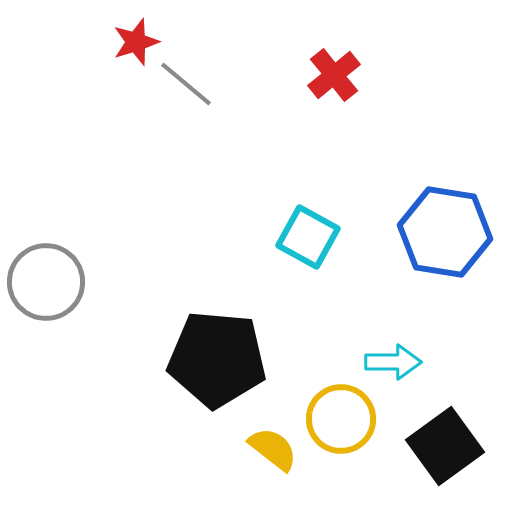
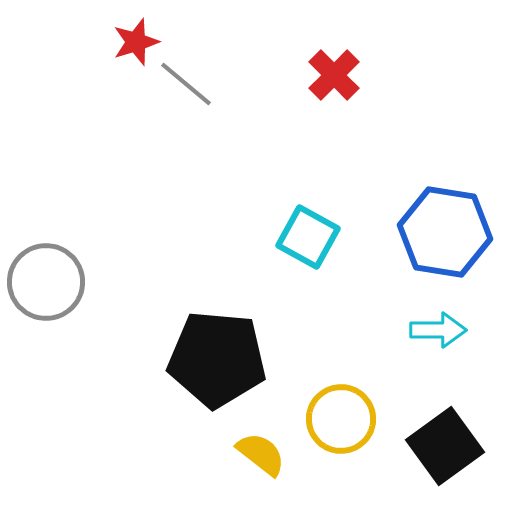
red cross: rotated 6 degrees counterclockwise
cyan arrow: moved 45 px right, 32 px up
yellow semicircle: moved 12 px left, 5 px down
